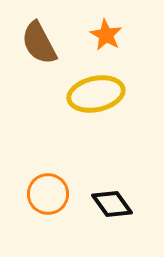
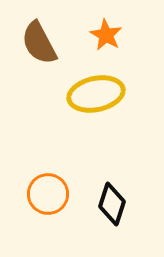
black diamond: rotated 54 degrees clockwise
